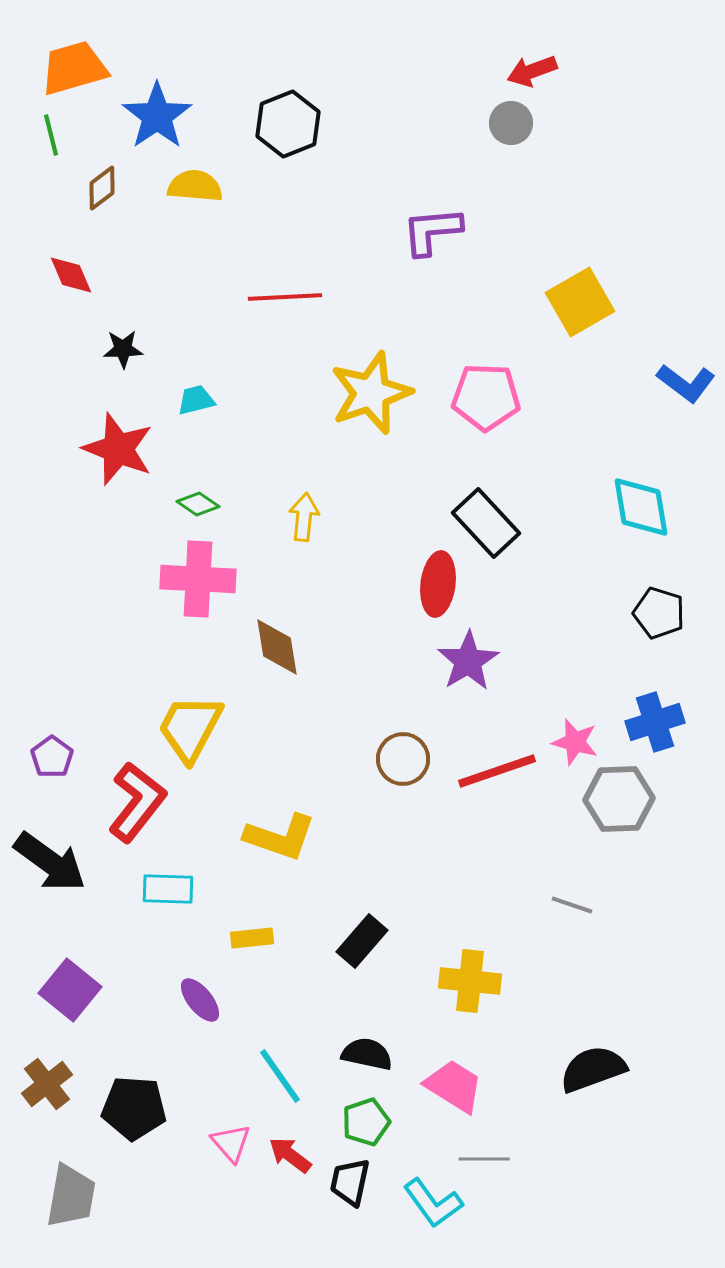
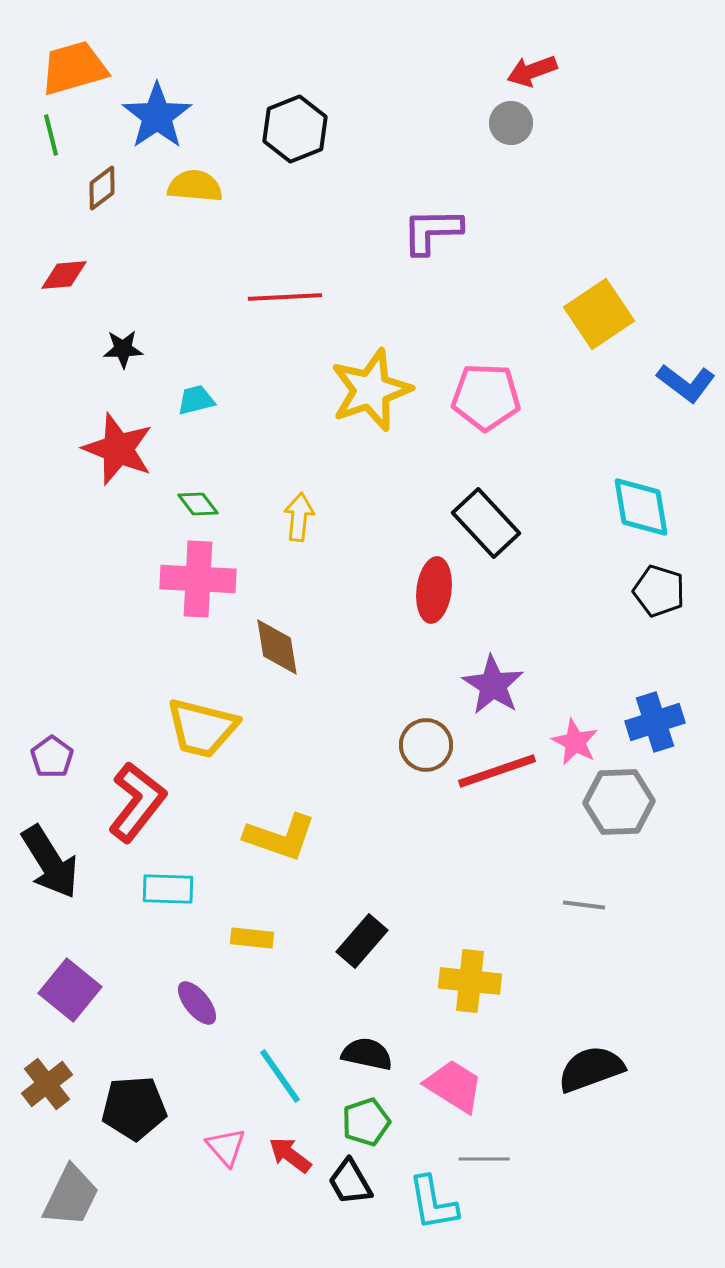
black hexagon at (288, 124): moved 7 px right, 5 px down
purple L-shape at (432, 231): rotated 4 degrees clockwise
red diamond at (71, 275): moved 7 px left; rotated 72 degrees counterclockwise
yellow square at (580, 302): moved 19 px right, 12 px down; rotated 4 degrees counterclockwise
yellow star at (371, 393): moved 3 px up
green diamond at (198, 504): rotated 18 degrees clockwise
yellow arrow at (304, 517): moved 5 px left
red ellipse at (438, 584): moved 4 px left, 6 px down
black pentagon at (659, 613): moved 22 px up
purple star at (468, 661): moved 25 px right, 24 px down; rotated 8 degrees counterclockwise
yellow trapezoid at (190, 728): moved 12 px right; rotated 104 degrees counterclockwise
pink star at (575, 742): rotated 12 degrees clockwise
brown circle at (403, 759): moved 23 px right, 14 px up
gray hexagon at (619, 799): moved 3 px down
black arrow at (50, 862): rotated 22 degrees clockwise
gray line at (572, 905): moved 12 px right; rotated 12 degrees counterclockwise
yellow rectangle at (252, 938): rotated 12 degrees clockwise
purple ellipse at (200, 1000): moved 3 px left, 3 px down
black semicircle at (593, 1069): moved 2 px left
black pentagon at (134, 1108): rotated 8 degrees counterclockwise
pink triangle at (231, 1143): moved 5 px left, 4 px down
black trapezoid at (350, 1182): rotated 42 degrees counterclockwise
gray trapezoid at (71, 1196): rotated 16 degrees clockwise
cyan L-shape at (433, 1203): rotated 26 degrees clockwise
